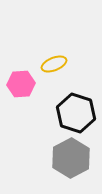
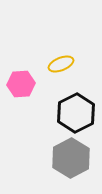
yellow ellipse: moved 7 px right
black hexagon: rotated 15 degrees clockwise
